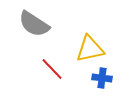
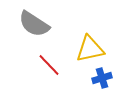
red line: moved 3 px left, 4 px up
blue cross: rotated 24 degrees counterclockwise
